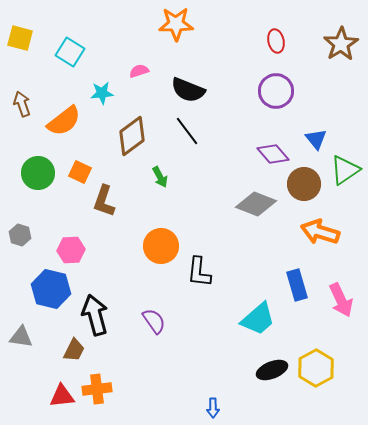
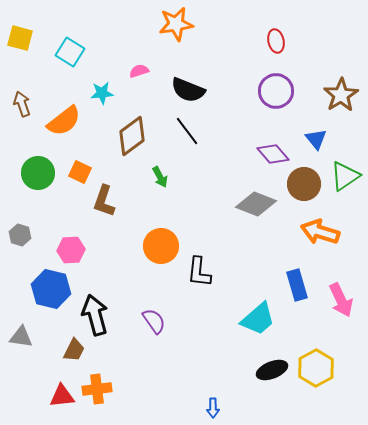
orange star: rotated 8 degrees counterclockwise
brown star: moved 51 px down
green triangle: moved 6 px down
